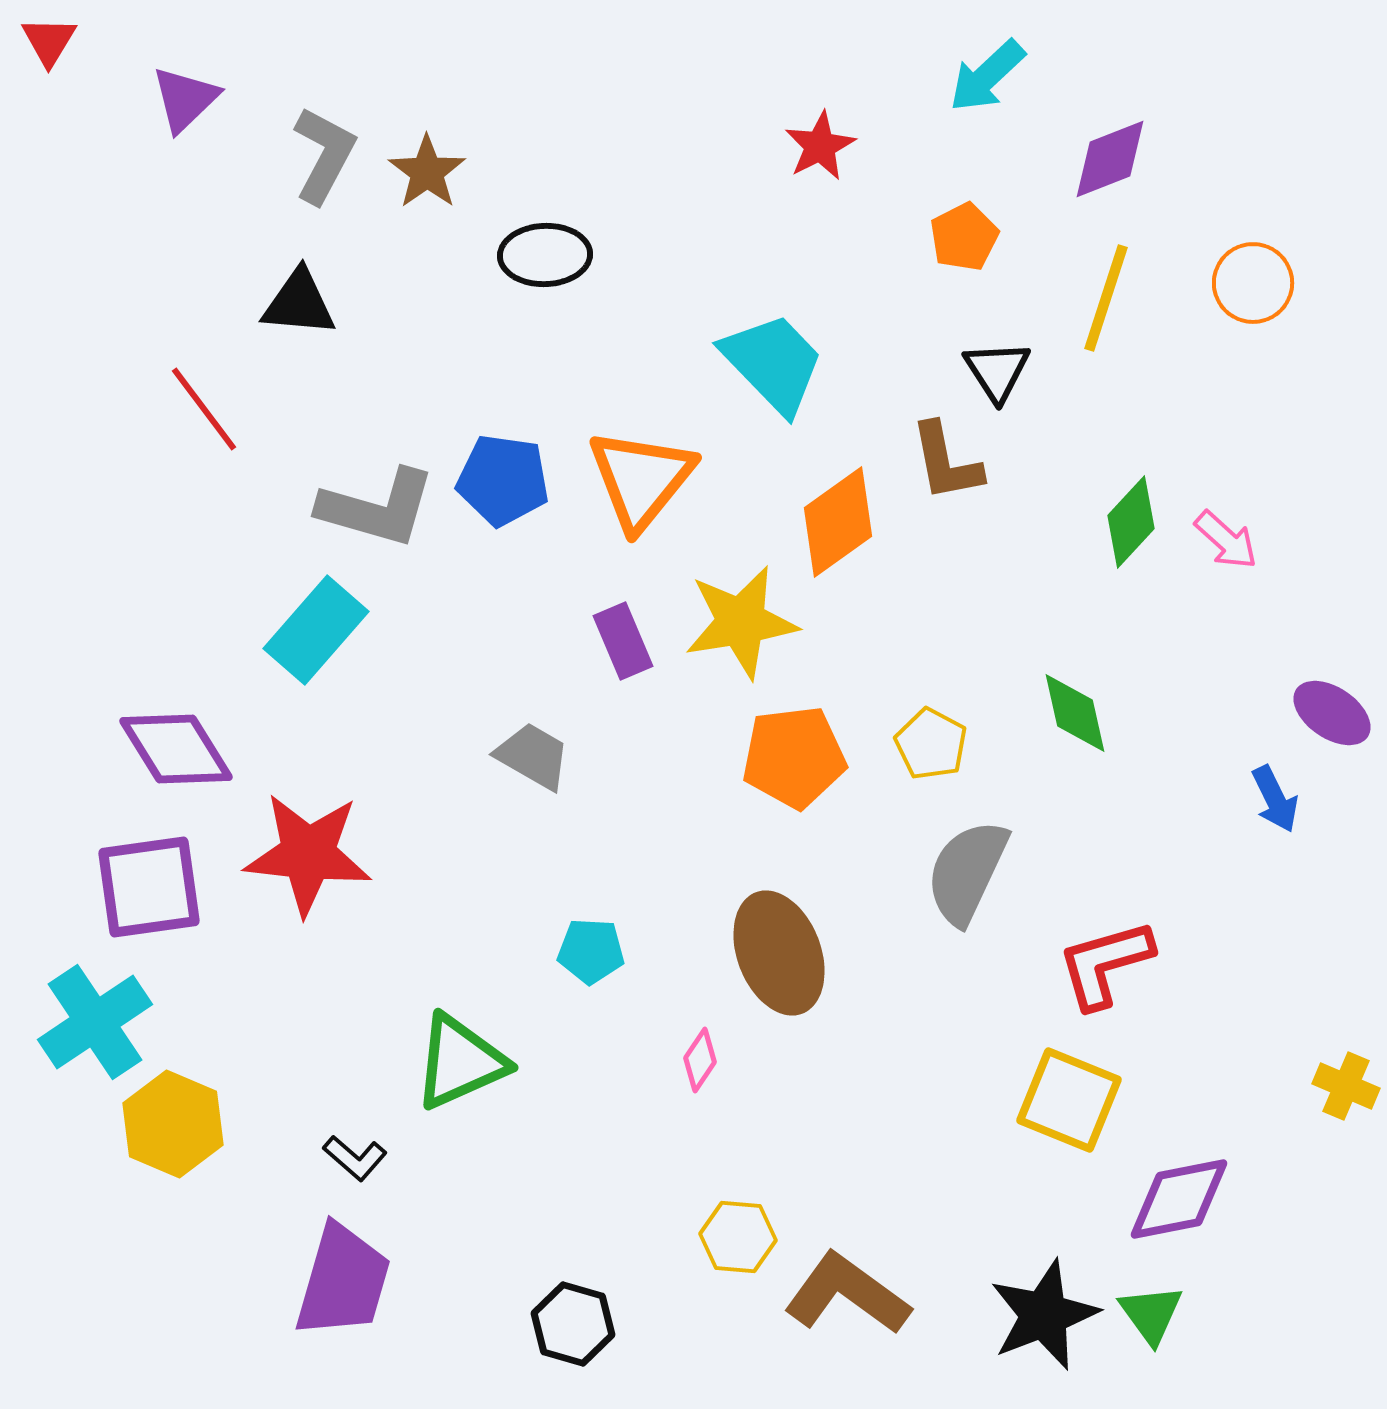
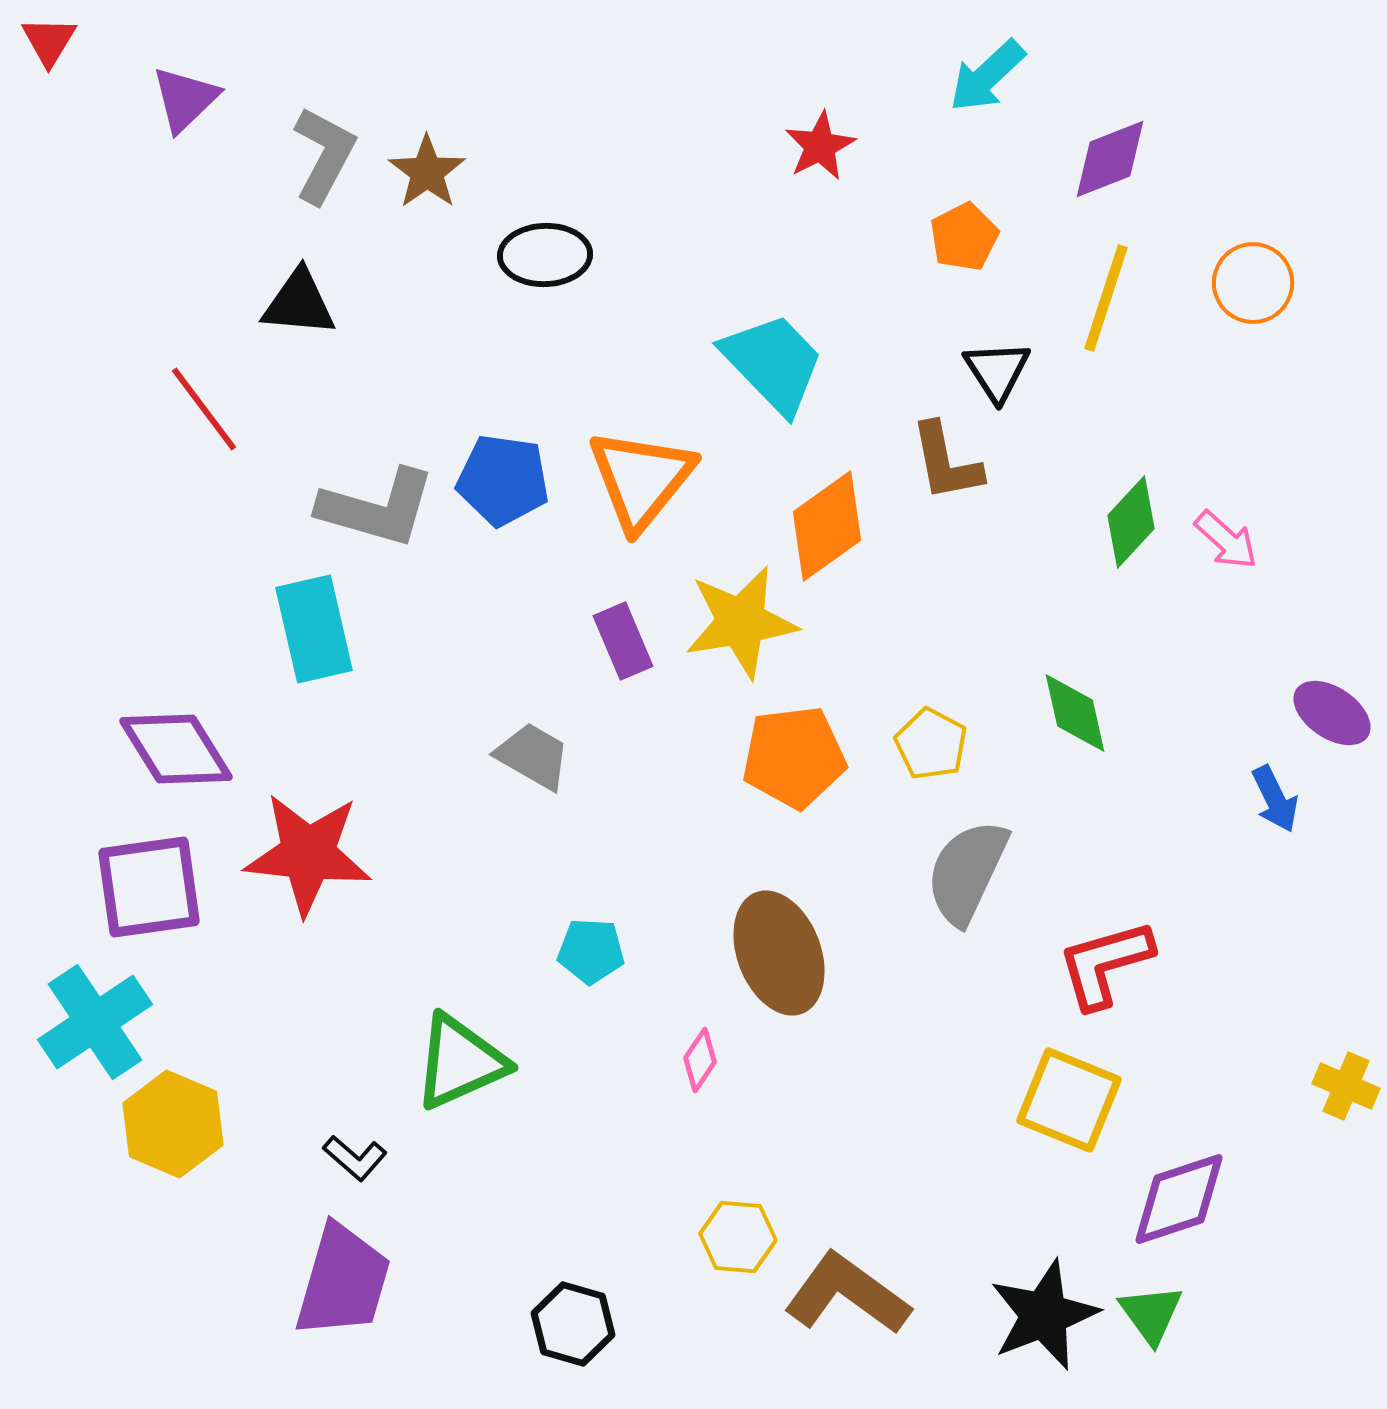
orange diamond at (838, 522): moved 11 px left, 4 px down
cyan rectangle at (316, 630): moved 2 px left, 1 px up; rotated 54 degrees counterclockwise
purple diamond at (1179, 1199): rotated 7 degrees counterclockwise
